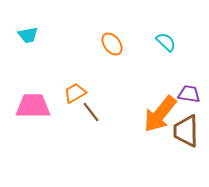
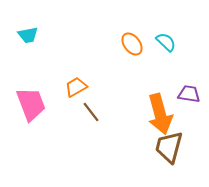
orange ellipse: moved 20 px right
orange trapezoid: moved 1 px right, 6 px up
pink trapezoid: moved 2 px left, 2 px up; rotated 69 degrees clockwise
orange arrow: rotated 54 degrees counterclockwise
brown trapezoid: moved 17 px left, 16 px down; rotated 16 degrees clockwise
